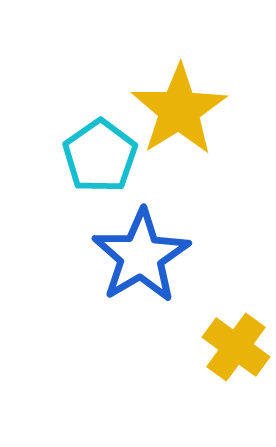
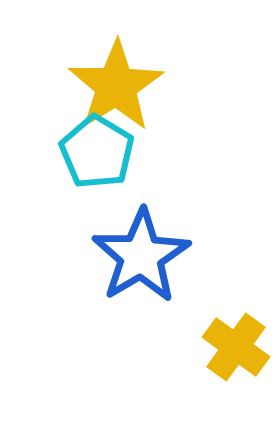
yellow star: moved 63 px left, 24 px up
cyan pentagon: moved 3 px left, 4 px up; rotated 6 degrees counterclockwise
